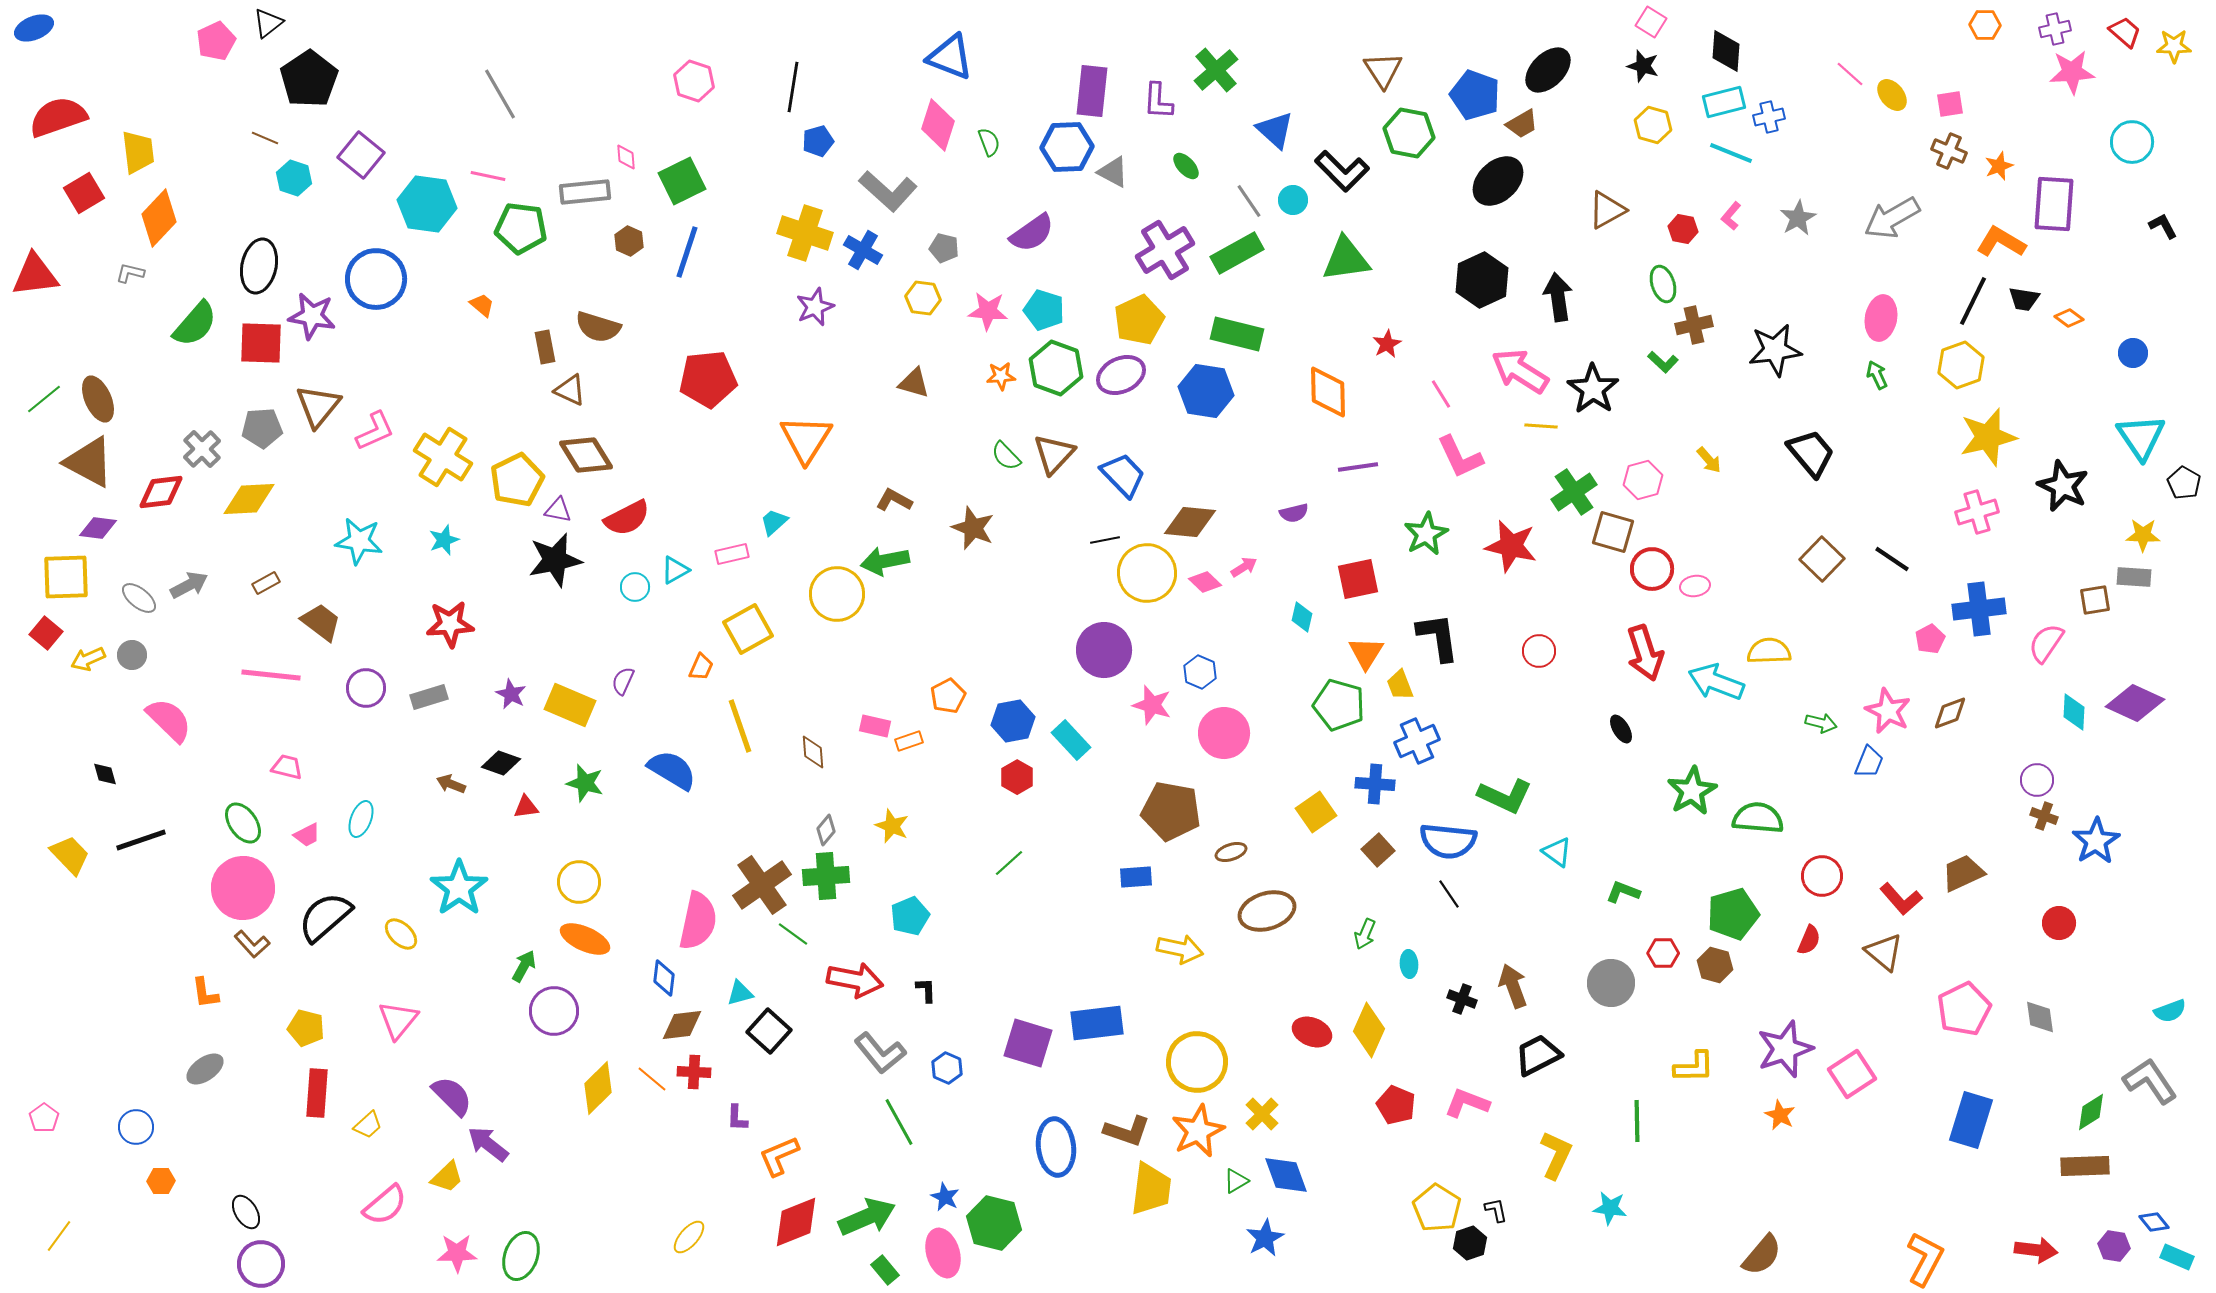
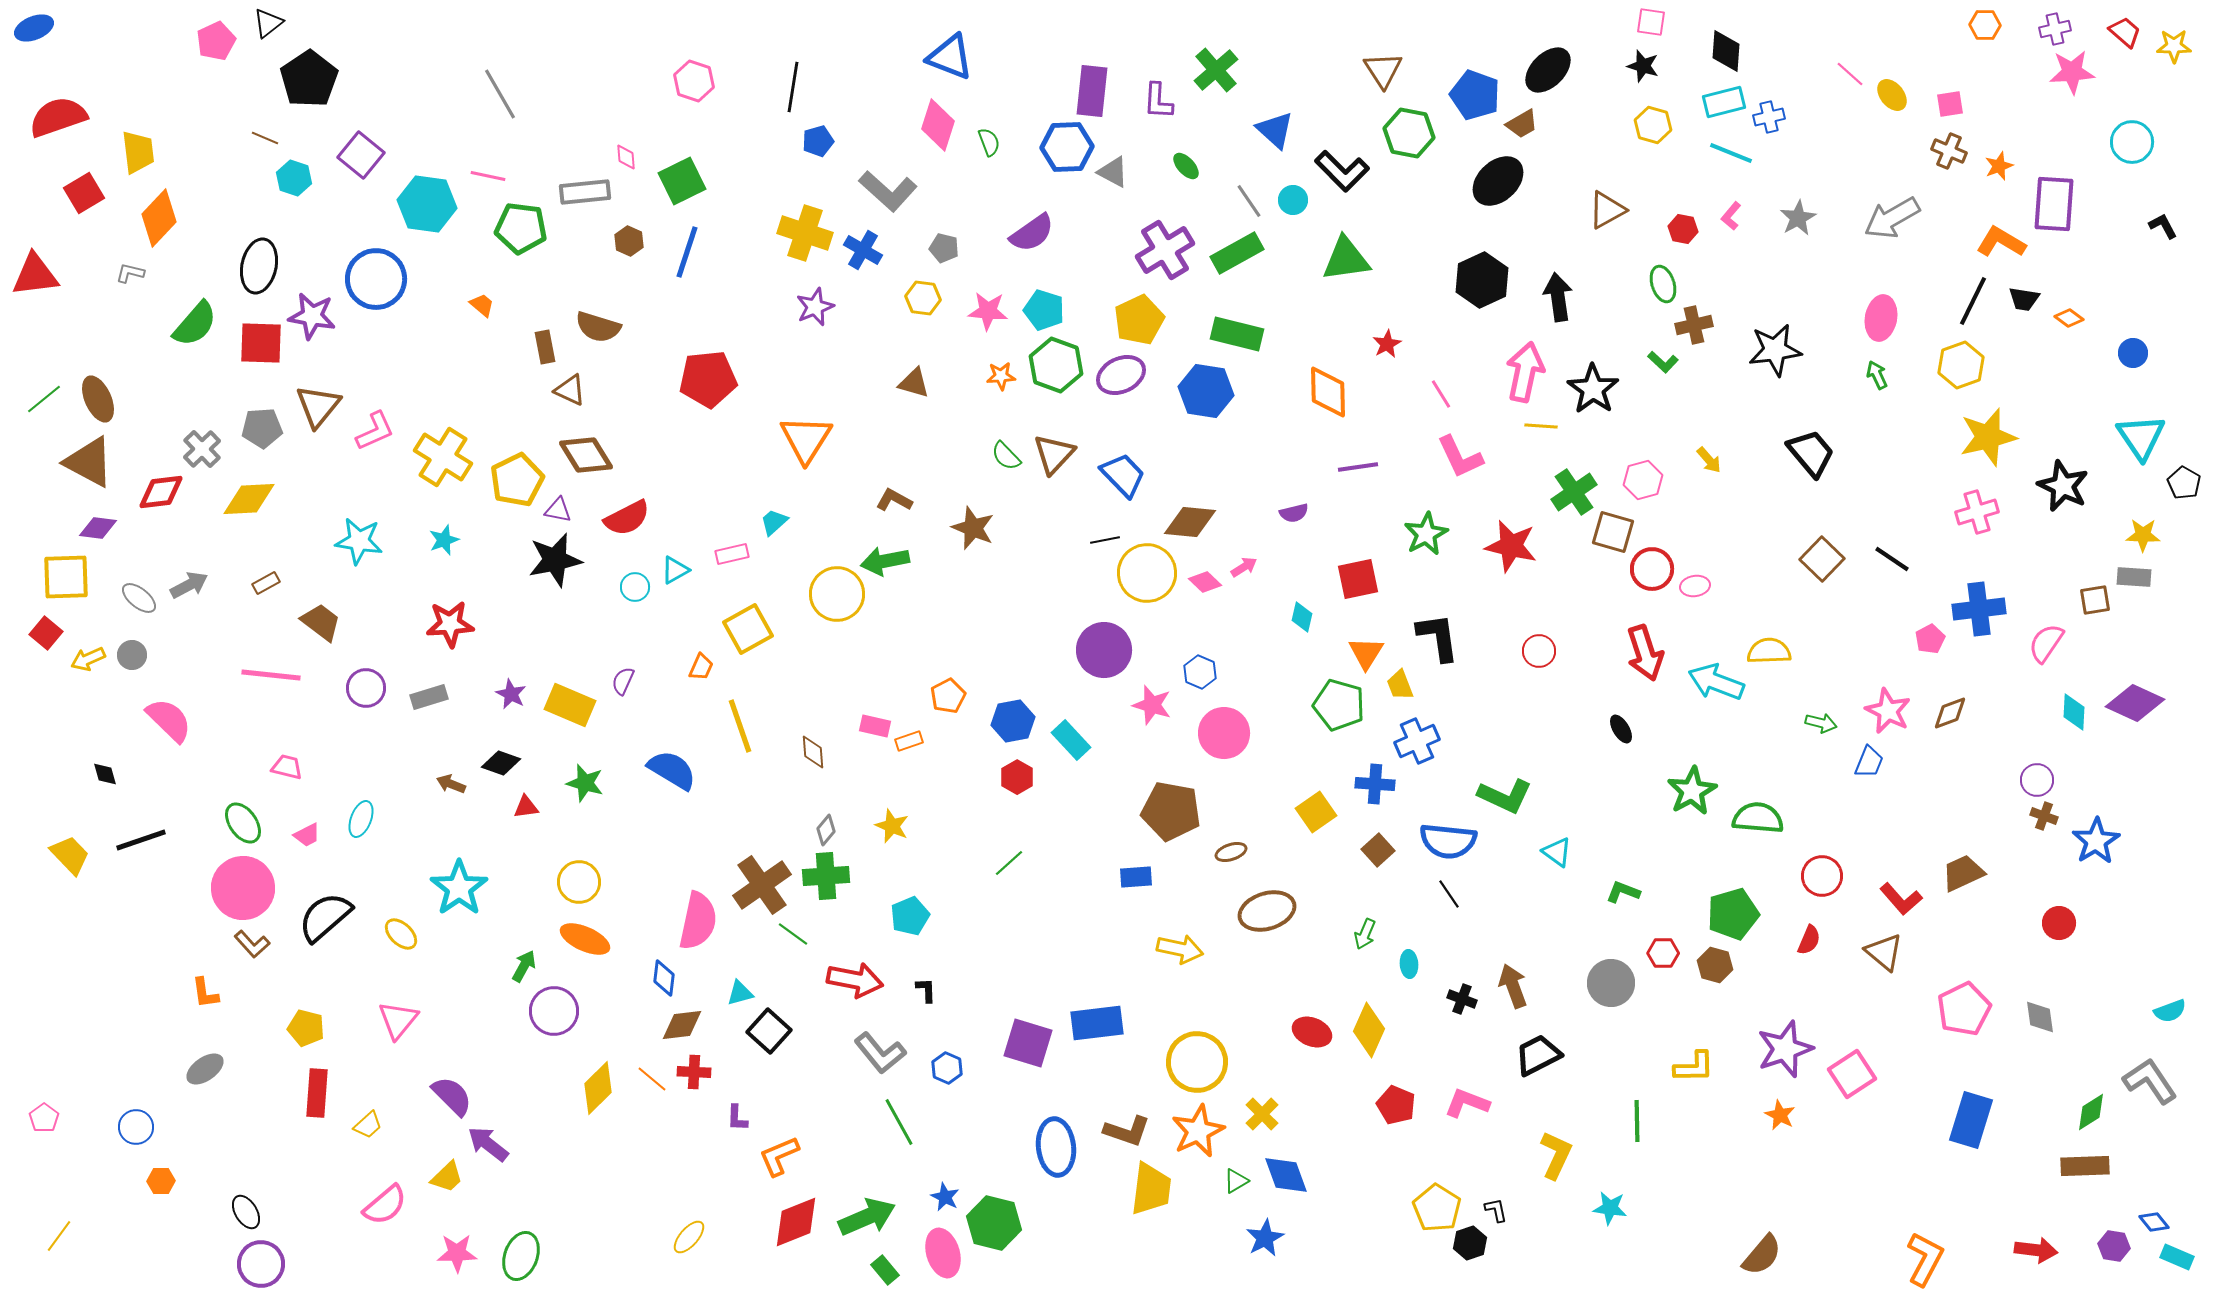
pink square at (1651, 22): rotated 24 degrees counterclockwise
green hexagon at (1056, 368): moved 3 px up
pink arrow at (1520, 371): moved 5 px right, 1 px down; rotated 70 degrees clockwise
